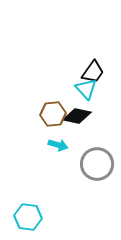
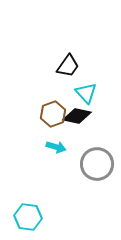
black trapezoid: moved 25 px left, 6 px up
cyan triangle: moved 4 px down
brown hexagon: rotated 15 degrees counterclockwise
cyan arrow: moved 2 px left, 2 px down
